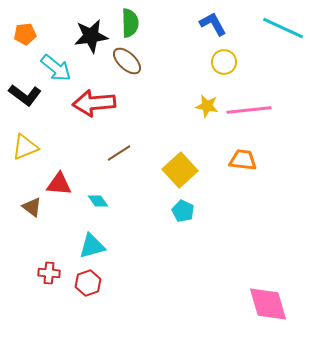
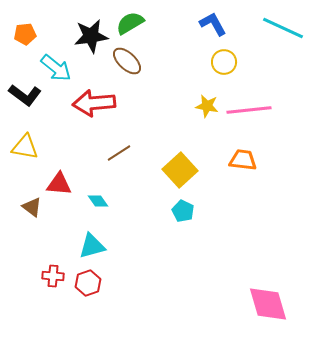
green semicircle: rotated 120 degrees counterclockwise
yellow triangle: rotated 32 degrees clockwise
red cross: moved 4 px right, 3 px down
